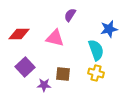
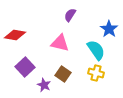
blue star: rotated 24 degrees counterclockwise
red diamond: moved 4 px left, 1 px down; rotated 10 degrees clockwise
pink triangle: moved 5 px right, 5 px down
cyan semicircle: rotated 15 degrees counterclockwise
brown square: rotated 28 degrees clockwise
purple star: rotated 24 degrees clockwise
